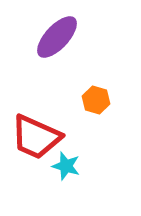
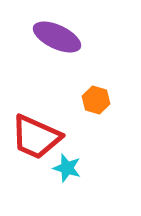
purple ellipse: rotated 72 degrees clockwise
cyan star: moved 1 px right, 2 px down
